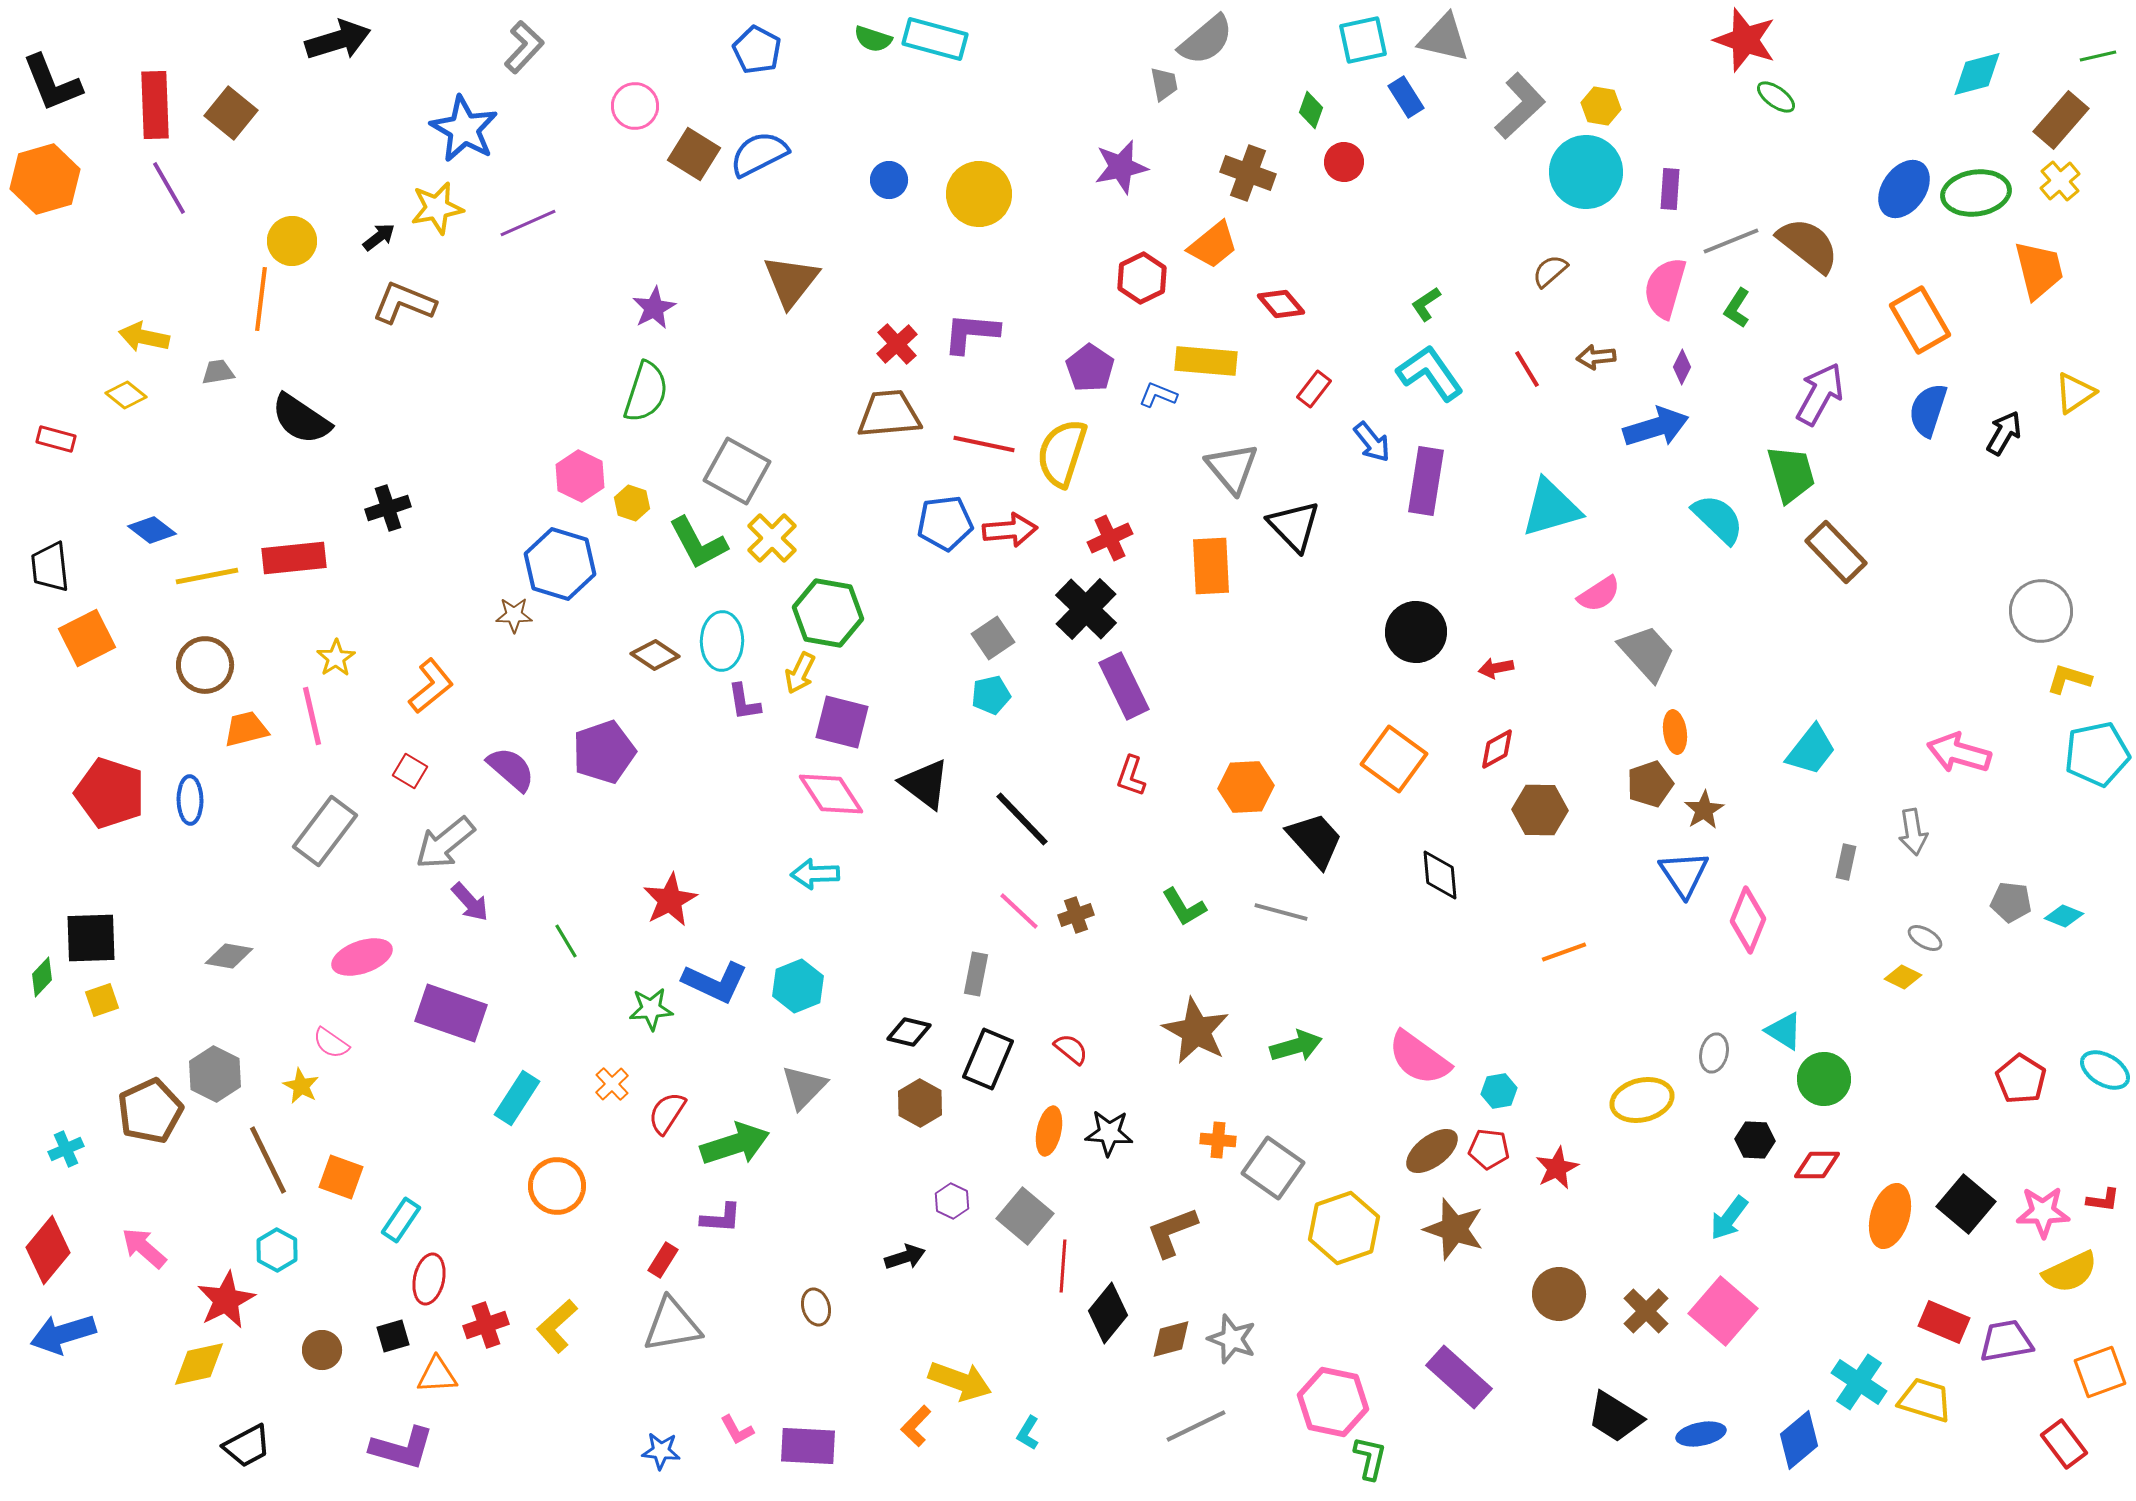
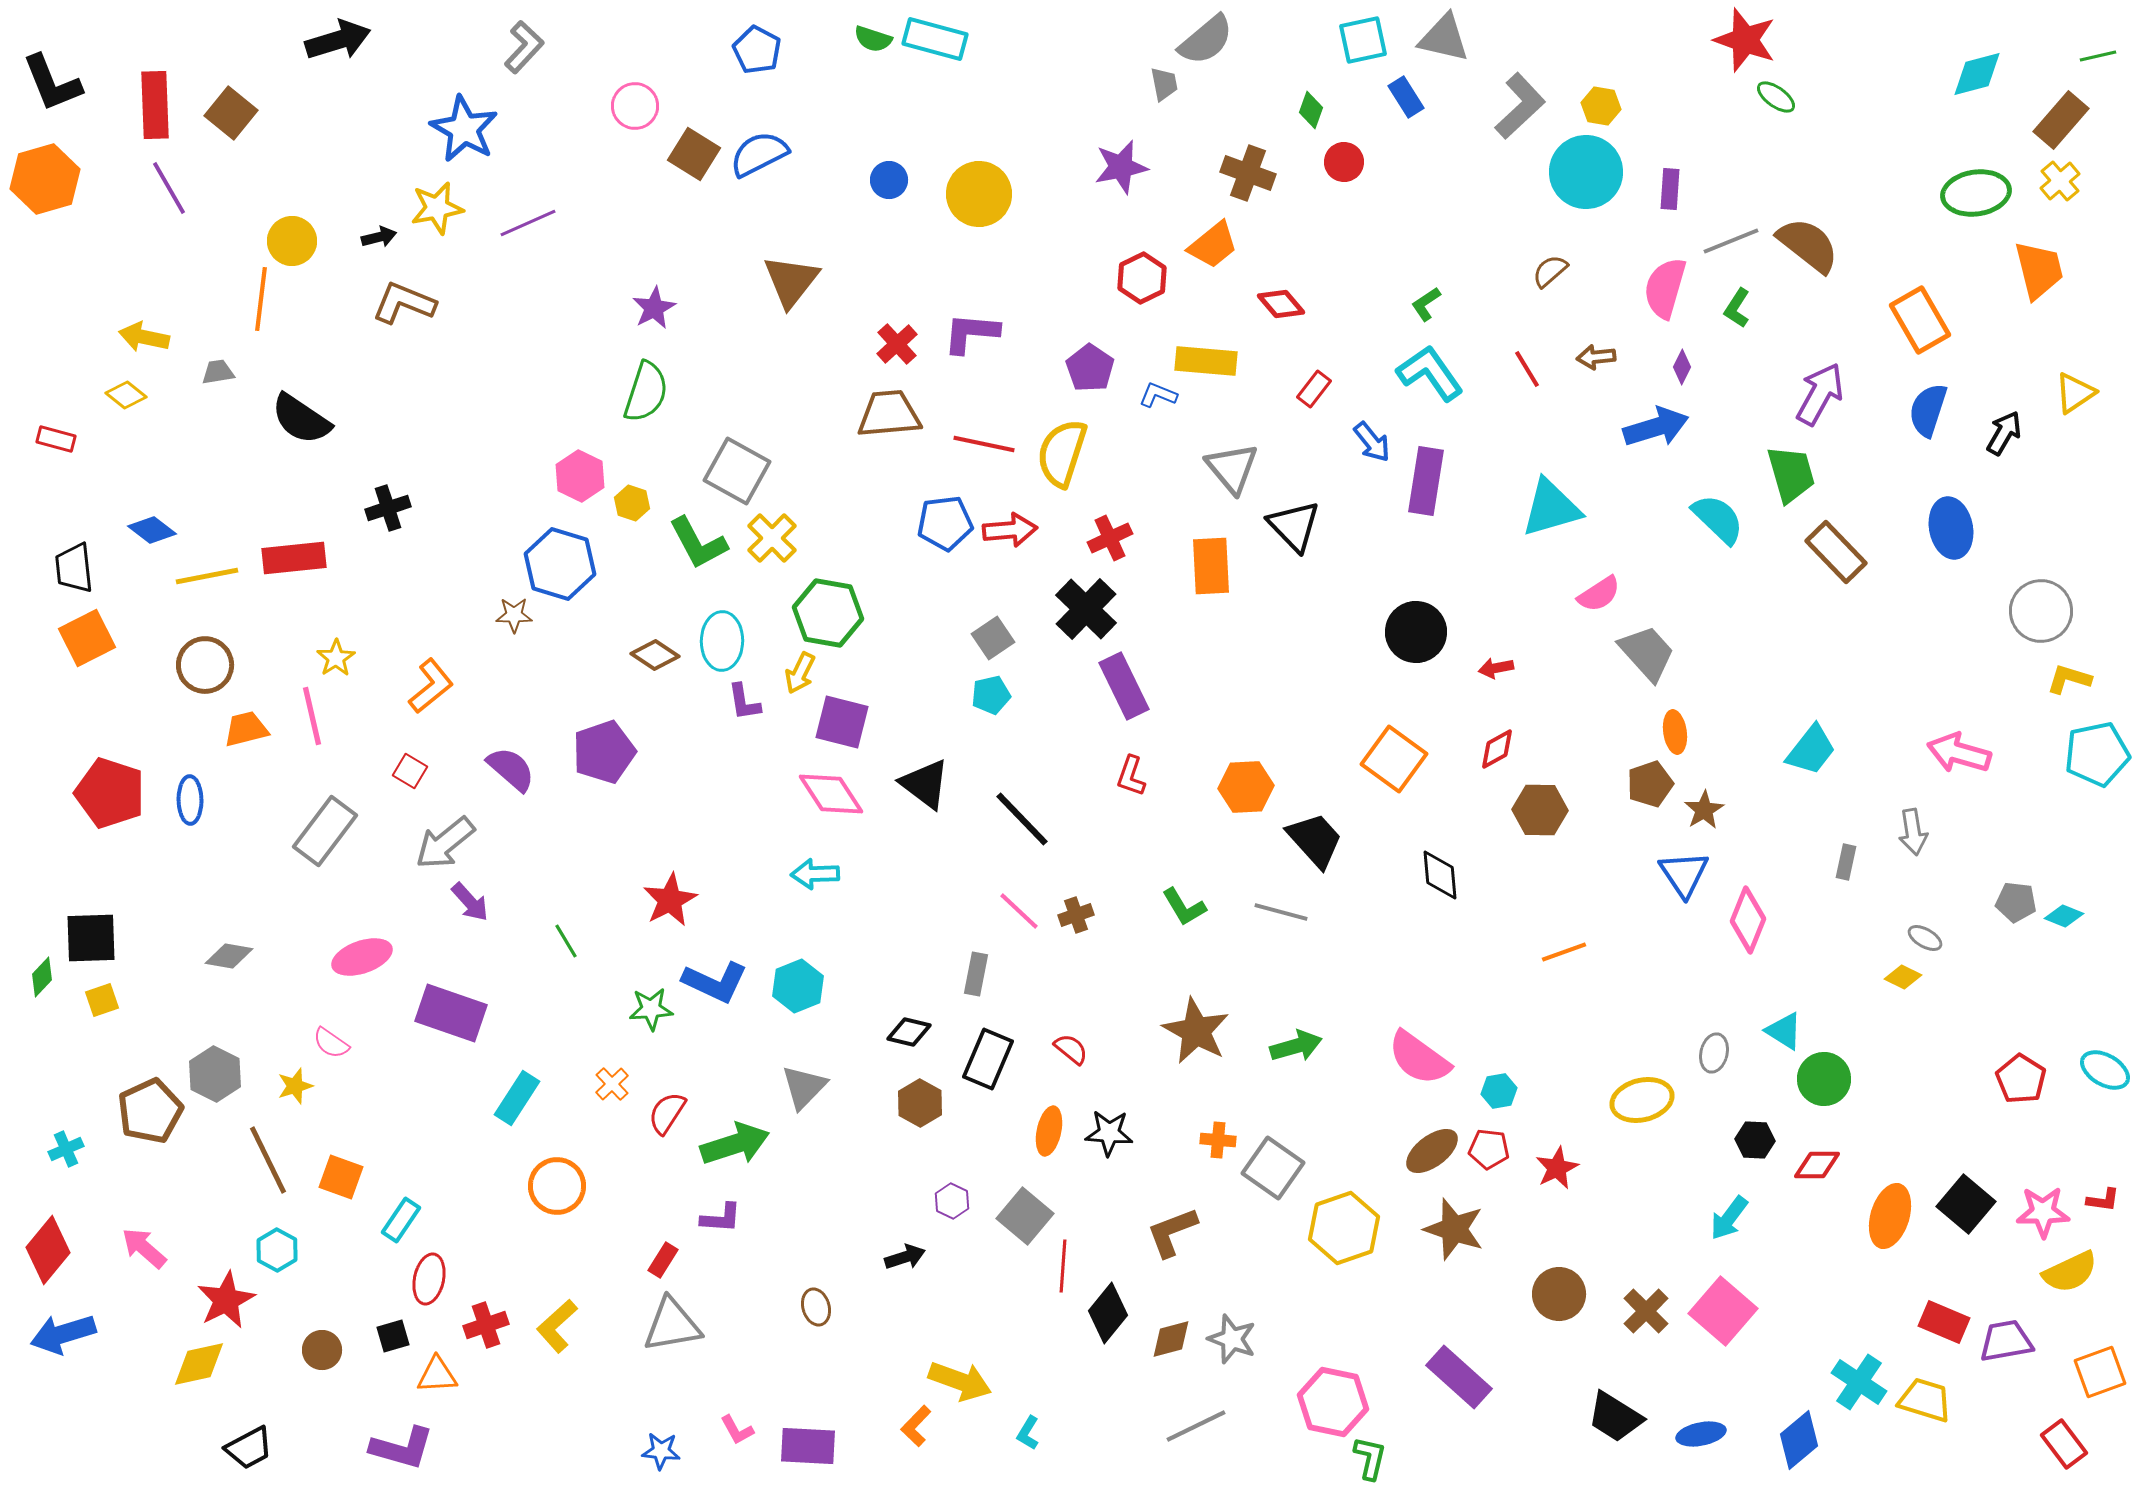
blue ellipse at (1904, 189): moved 47 px right, 339 px down; rotated 46 degrees counterclockwise
black arrow at (379, 237): rotated 24 degrees clockwise
black trapezoid at (50, 567): moved 24 px right, 1 px down
gray pentagon at (2011, 902): moved 5 px right
yellow star at (301, 1086): moved 6 px left; rotated 27 degrees clockwise
black trapezoid at (247, 1446): moved 2 px right, 2 px down
